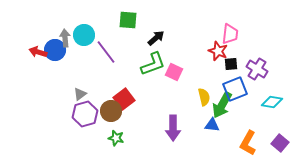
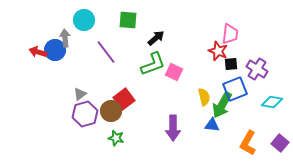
cyan circle: moved 15 px up
